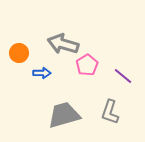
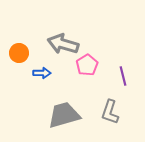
purple line: rotated 36 degrees clockwise
